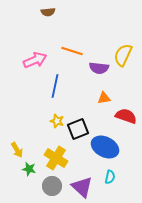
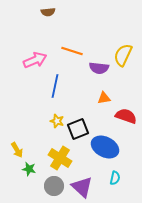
yellow cross: moved 4 px right
cyan semicircle: moved 5 px right, 1 px down
gray circle: moved 2 px right
